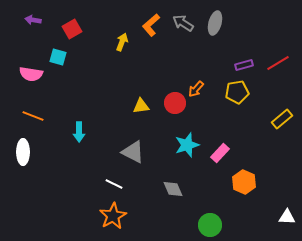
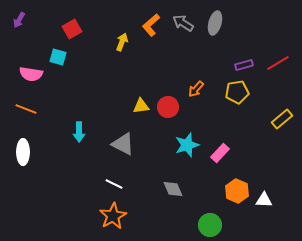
purple arrow: moved 14 px left; rotated 70 degrees counterclockwise
red circle: moved 7 px left, 4 px down
orange line: moved 7 px left, 7 px up
gray triangle: moved 10 px left, 8 px up
orange hexagon: moved 7 px left, 9 px down
white triangle: moved 23 px left, 17 px up
